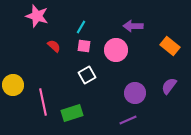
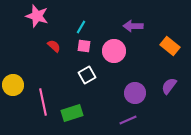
pink circle: moved 2 px left, 1 px down
